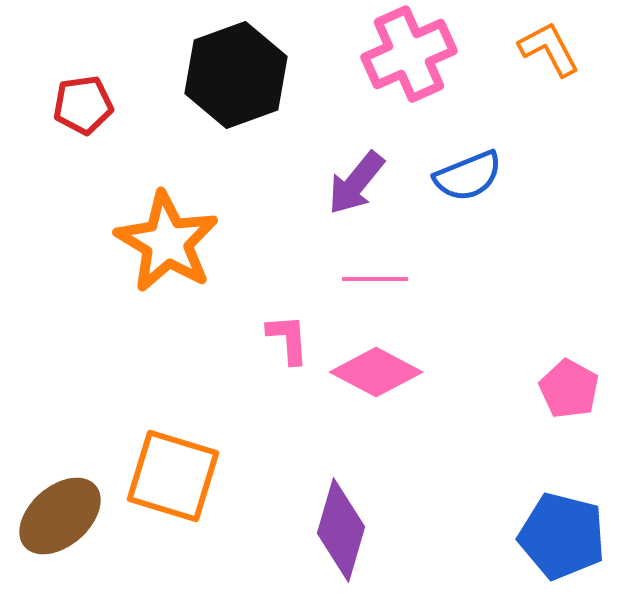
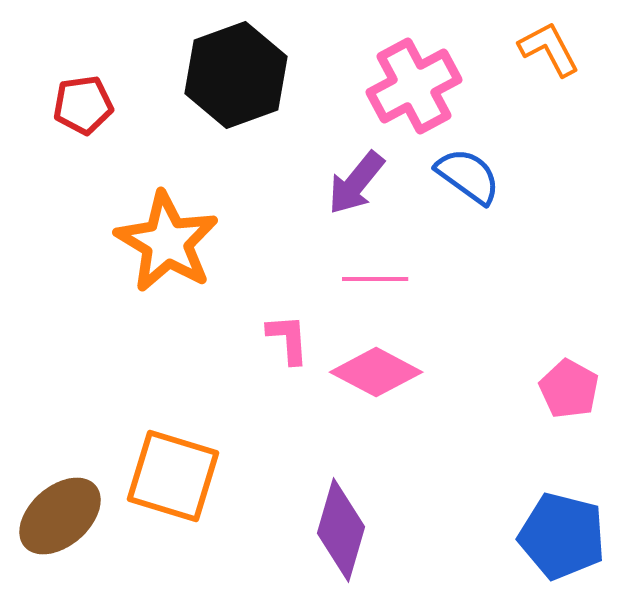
pink cross: moved 5 px right, 32 px down; rotated 4 degrees counterclockwise
blue semicircle: rotated 122 degrees counterclockwise
